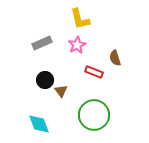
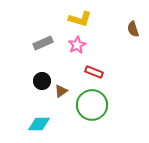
yellow L-shape: rotated 60 degrees counterclockwise
gray rectangle: moved 1 px right
brown semicircle: moved 18 px right, 29 px up
black circle: moved 3 px left, 1 px down
brown triangle: rotated 32 degrees clockwise
green circle: moved 2 px left, 10 px up
cyan diamond: rotated 70 degrees counterclockwise
